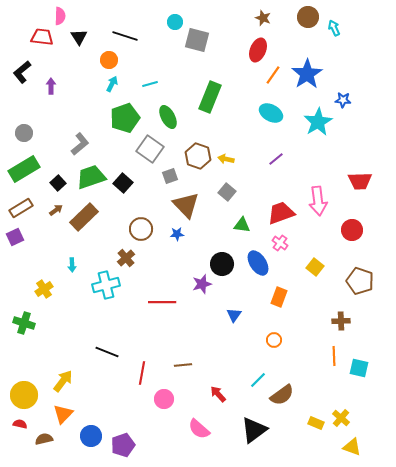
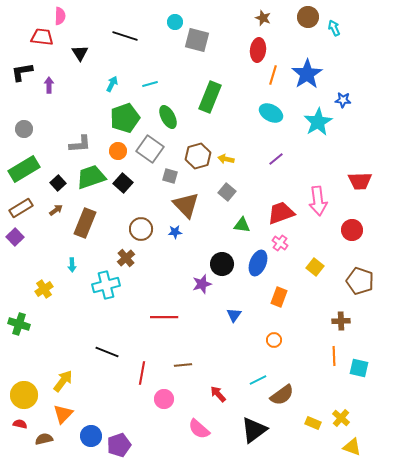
black triangle at (79, 37): moved 1 px right, 16 px down
red ellipse at (258, 50): rotated 15 degrees counterclockwise
orange circle at (109, 60): moved 9 px right, 91 px down
black L-shape at (22, 72): rotated 30 degrees clockwise
orange line at (273, 75): rotated 18 degrees counterclockwise
purple arrow at (51, 86): moved 2 px left, 1 px up
gray circle at (24, 133): moved 4 px up
gray L-shape at (80, 144): rotated 35 degrees clockwise
brown hexagon at (198, 156): rotated 25 degrees clockwise
gray square at (170, 176): rotated 35 degrees clockwise
brown rectangle at (84, 217): moved 1 px right, 6 px down; rotated 24 degrees counterclockwise
blue star at (177, 234): moved 2 px left, 2 px up
purple square at (15, 237): rotated 18 degrees counterclockwise
blue ellipse at (258, 263): rotated 55 degrees clockwise
red line at (162, 302): moved 2 px right, 15 px down
green cross at (24, 323): moved 5 px left, 1 px down
cyan line at (258, 380): rotated 18 degrees clockwise
yellow rectangle at (316, 423): moved 3 px left
purple pentagon at (123, 445): moved 4 px left
